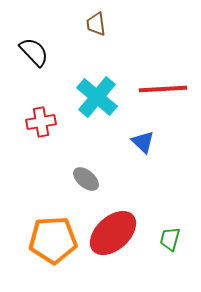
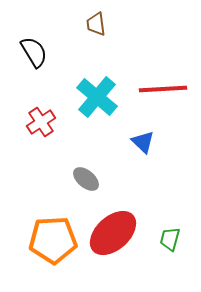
black semicircle: rotated 12 degrees clockwise
red cross: rotated 24 degrees counterclockwise
